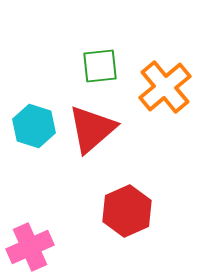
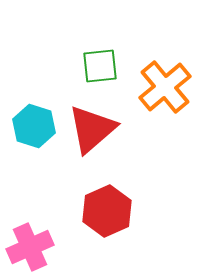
red hexagon: moved 20 px left
